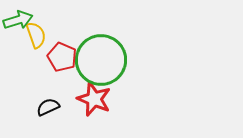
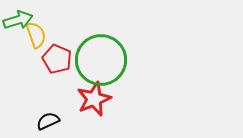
red pentagon: moved 5 px left, 2 px down
red star: rotated 28 degrees clockwise
black semicircle: moved 14 px down
